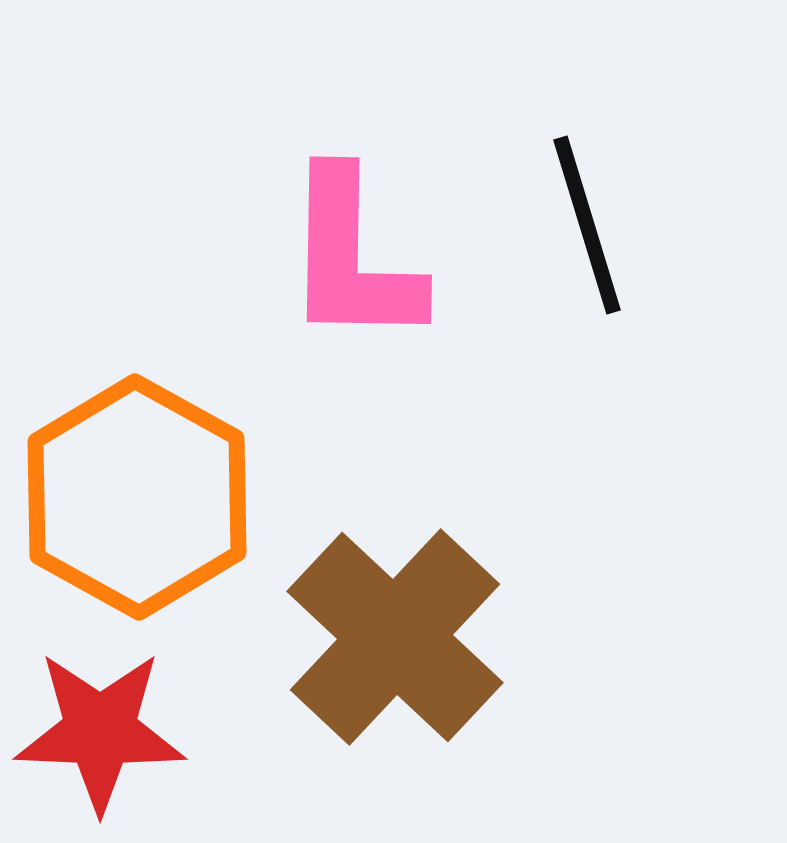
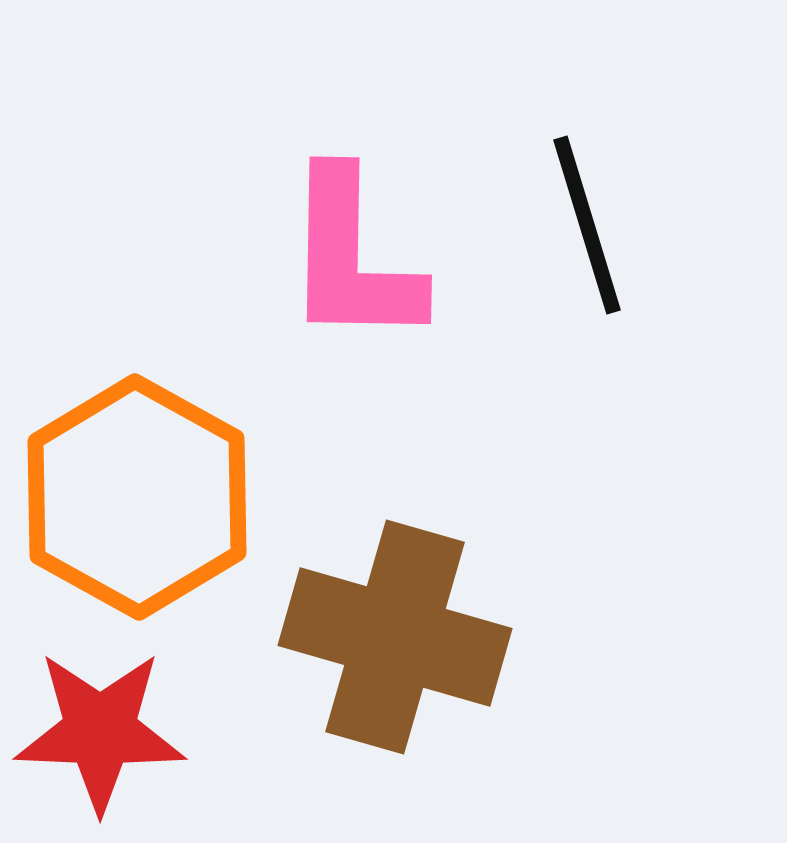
brown cross: rotated 27 degrees counterclockwise
